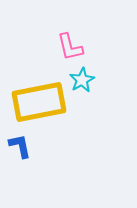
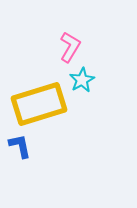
pink L-shape: rotated 136 degrees counterclockwise
yellow rectangle: moved 2 px down; rotated 6 degrees counterclockwise
